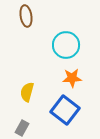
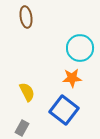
brown ellipse: moved 1 px down
cyan circle: moved 14 px right, 3 px down
yellow semicircle: rotated 138 degrees clockwise
blue square: moved 1 px left
